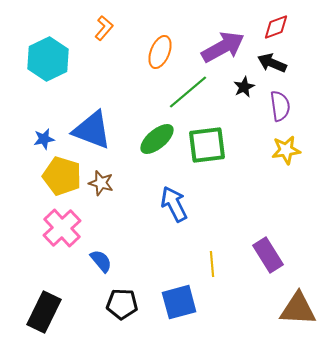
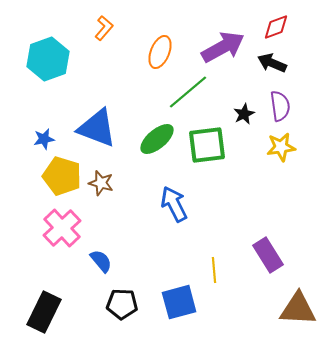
cyan hexagon: rotated 6 degrees clockwise
black star: moved 27 px down
blue triangle: moved 5 px right, 2 px up
yellow star: moved 5 px left, 3 px up
yellow line: moved 2 px right, 6 px down
